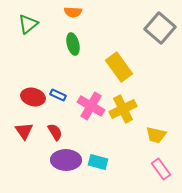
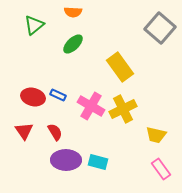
green triangle: moved 6 px right, 1 px down
green ellipse: rotated 60 degrees clockwise
yellow rectangle: moved 1 px right
